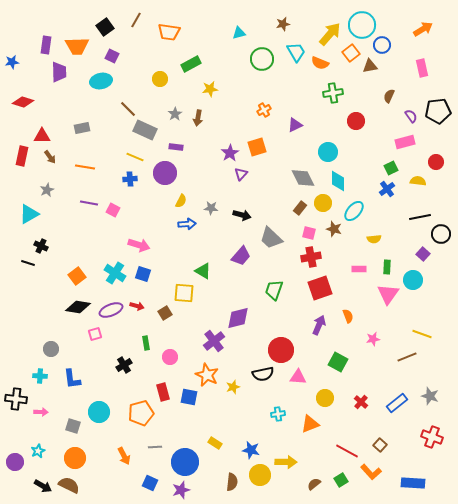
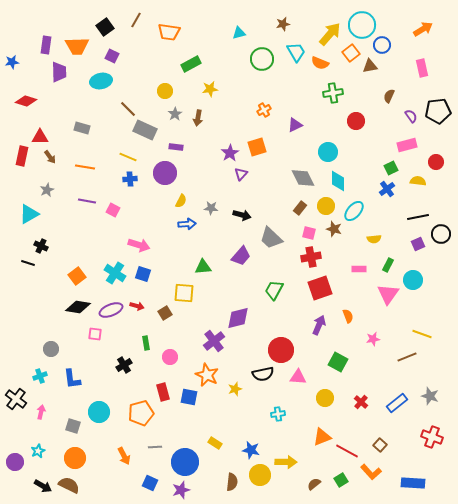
yellow circle at (160, 79): moved 5 px right, 12 px down
red diamond at (23, 102): moved 3 px right, 1 px up
gray rectangle at (82, 128): rotated 28 degrees clockwise
red triangle at (42, 136): moved 2 px left, 1 px down
pink rectangle at (405, 142): moved 2 px right, 3 px down
yellow line at (135, 157): moved 7 px left
purple line at (89, 203): moved 2 px left, 2 px up
yellow circle at (323, 203): moved 3 px right, 3 px down
black line at (420, 217): moved 2 px left
purple square at (423, 254): moved 5 px left, 10 px up; rotated 24 degrees clockwise
green rectangle at (387, 267): moved 1 px right, 2 px up; rotated 24 degrees clockwise
green triangle at (203, 271): moved 4 px up; rotated 36 degrees counterclockwise
green trapezoid at (274, 290): rotated 10 degrees clockwise
pink square at (95, 334): rotated 24 degrees clockwise
cyan cross at (40, 376): rotated 24 degrees counterclockwise
yellow star at (233, 387): moved 2 px right, 2 px down
black cross at (16, 399): rotated 30 degrees clockwise
pink arrow at (41, 412): rotated 80 degrees counterclockwise
orange triangle at (310, 424): moved 12 px right, 13 px down
